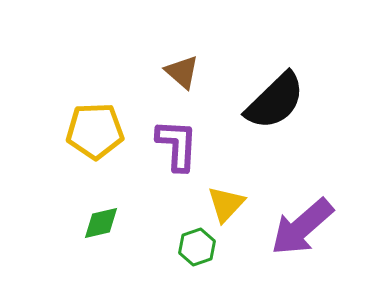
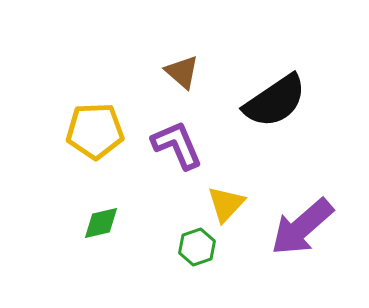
black semicircle: rotated 10 degrees clockwise
purple L-shape: rotated 26 degrees counterclockwise
